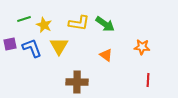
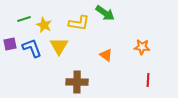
green arrow: moved 11 px up
